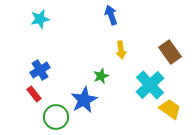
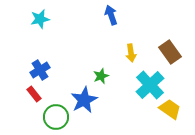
yellow arrow: moved 10 px right, 3 px down
